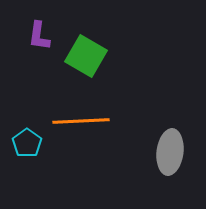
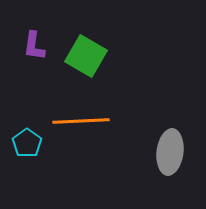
purple L-shape: moved 5 px left, 10 px down
